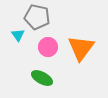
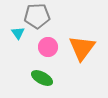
gray pentagon: moved 1 px up; rotated 15 degrees counterclockwise
cyan triangle: moved 2 px up
orange triangle: moved 1 px right
